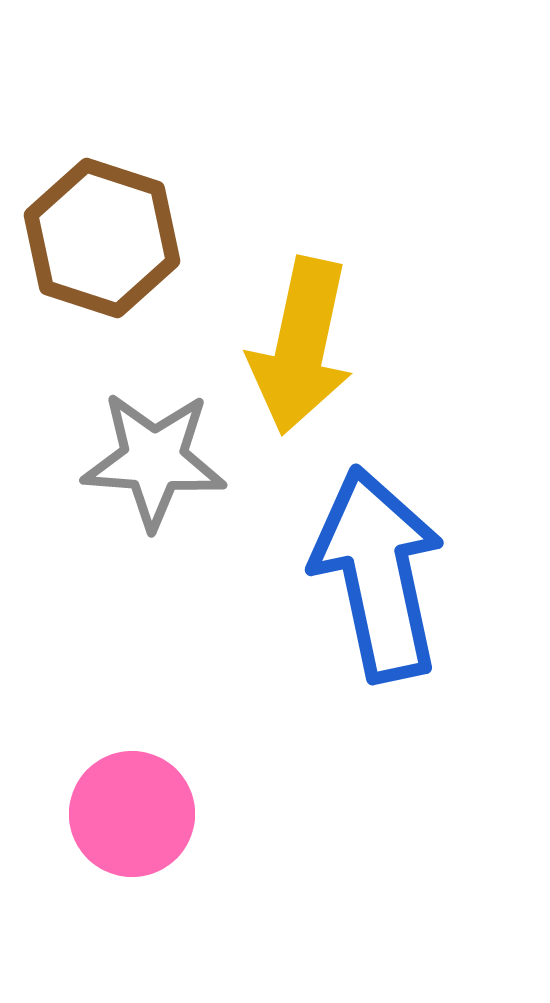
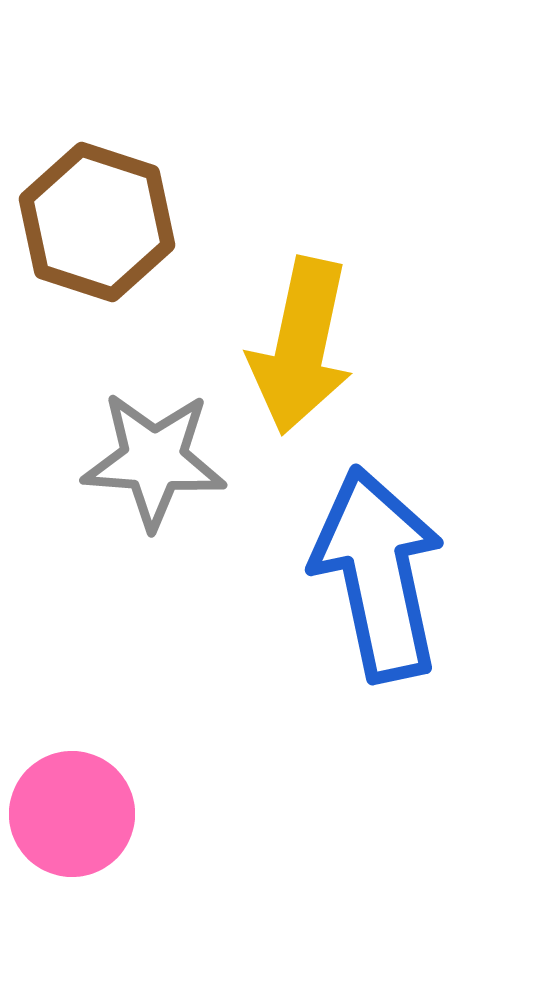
brown hexagon: moved 5 px left, 16 px up
pink circle: moved 60 px left
